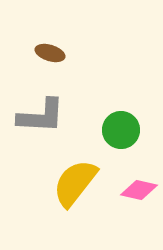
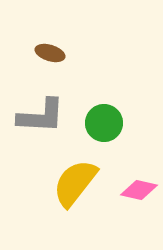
green circle: moved 17 px left, 7 px up
